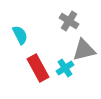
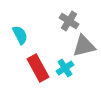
gray triangle: moved 4 px up
